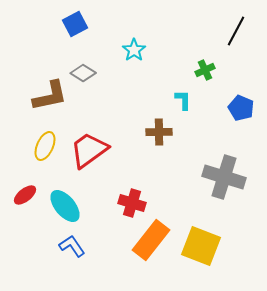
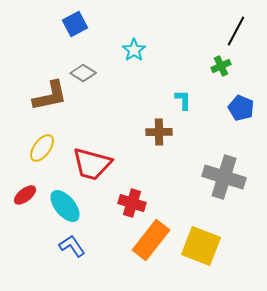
green cross: moved 16 px right, 4 px up
yellow ellipse: moved 3 px left, 2 px down; rotated 12 degrees clockwise
red trapezoid: moved 3 px right, 14 px down; rotated 129 degrees counterclockwise
